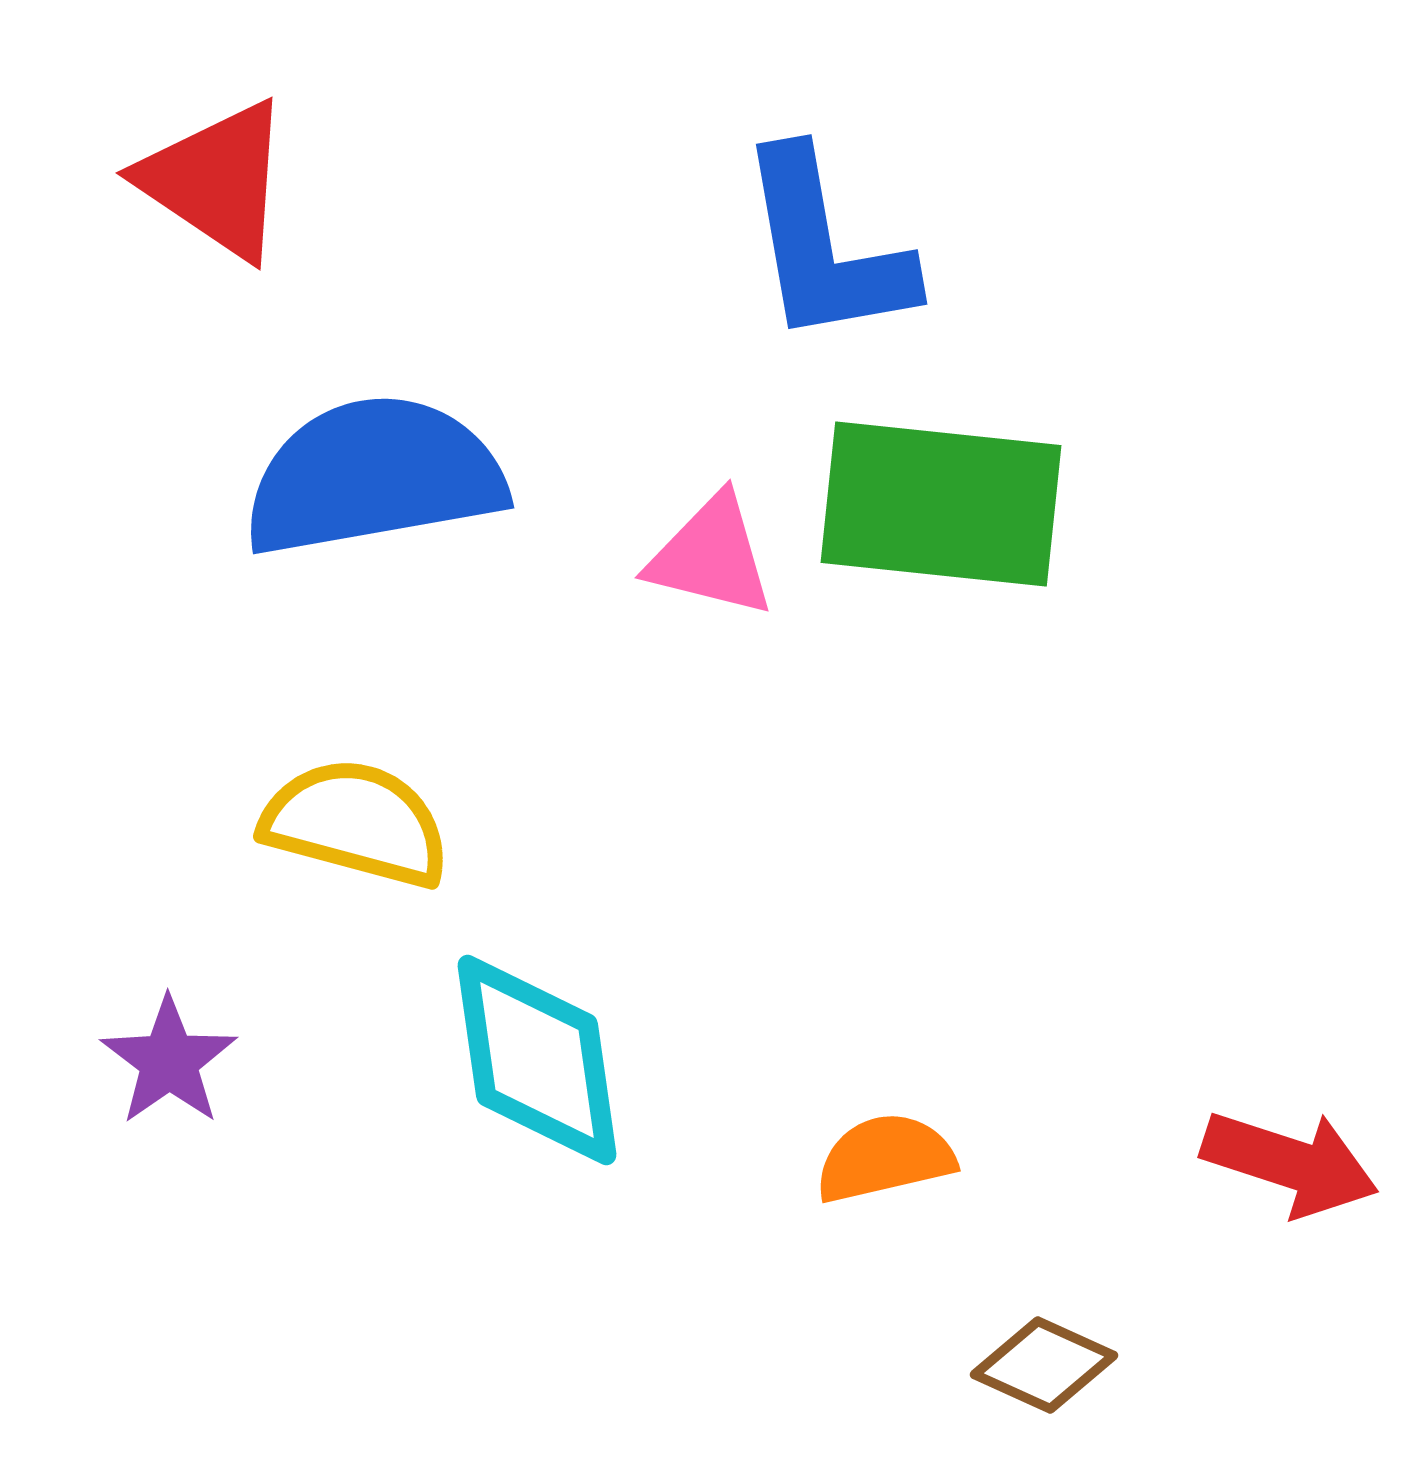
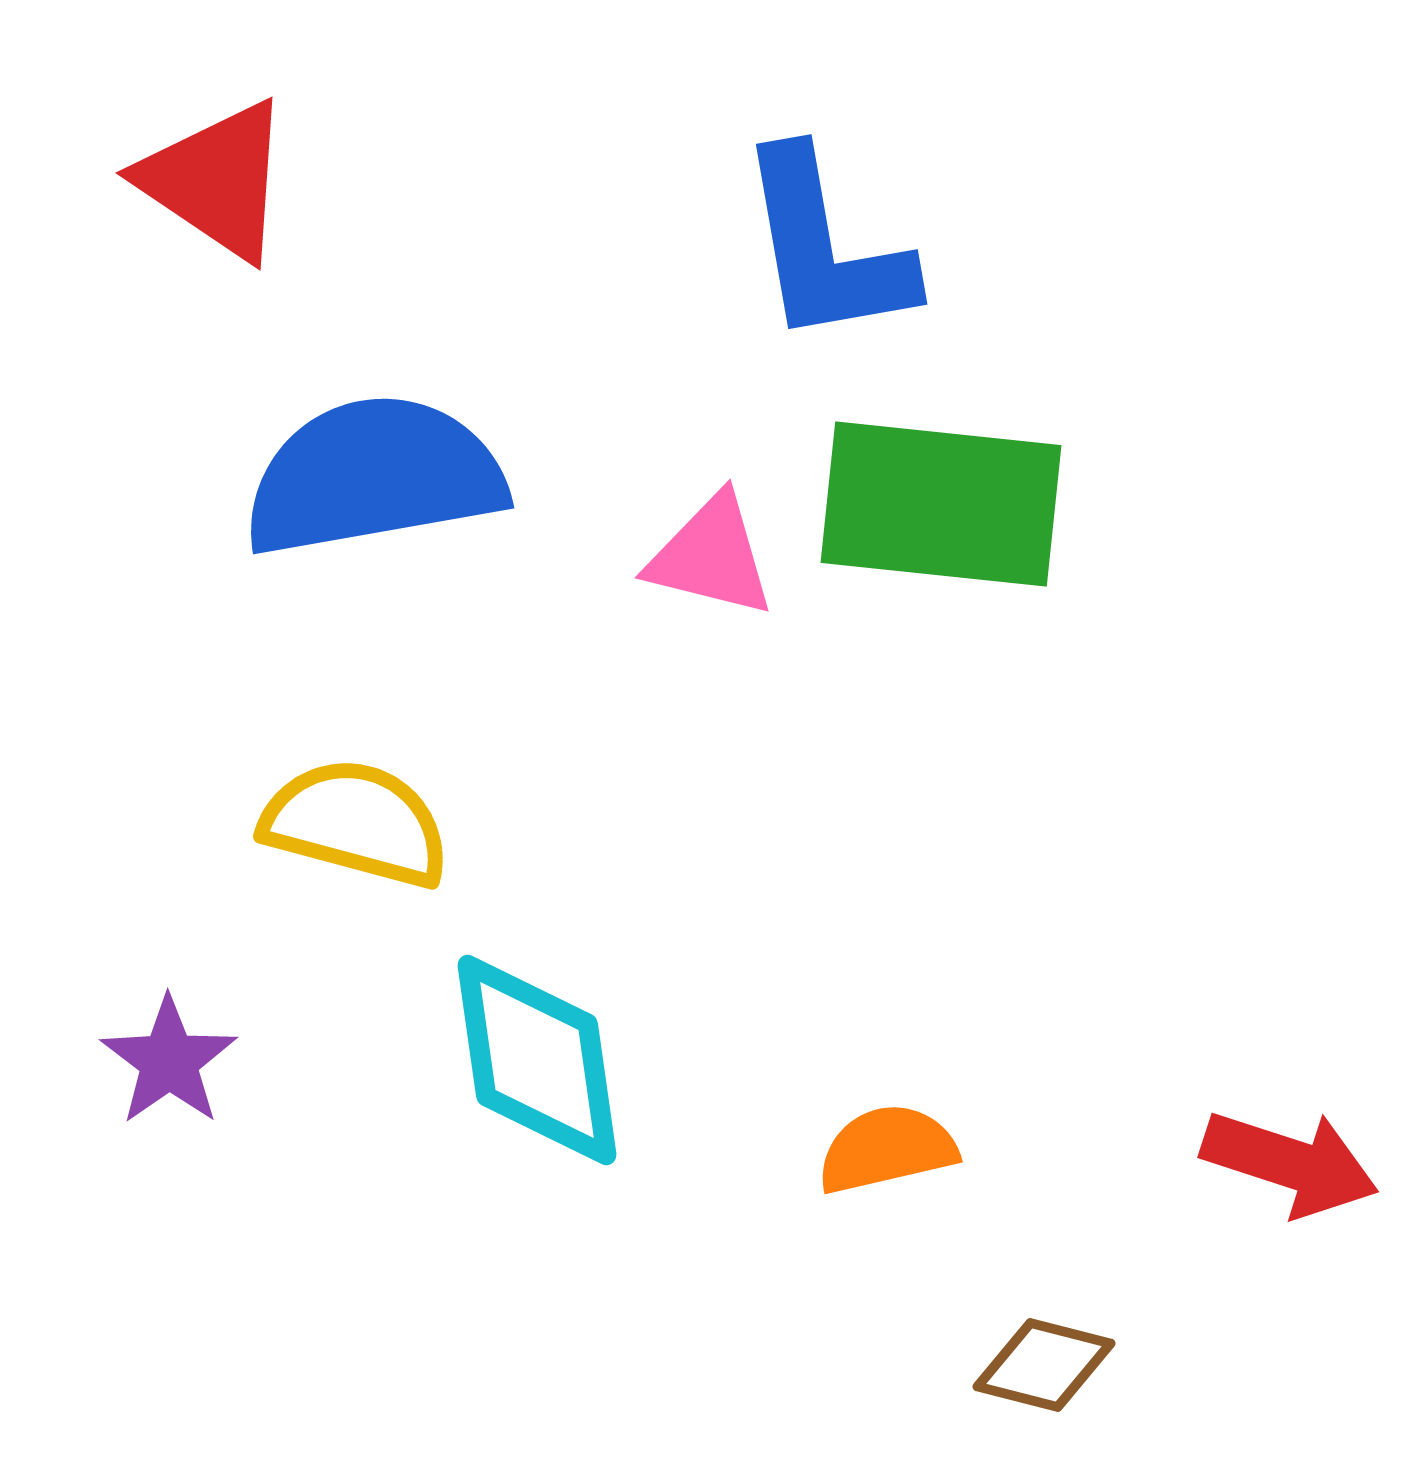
orange semicircle: moved 2 px right, 9 px up
brown diamond: rotated 10 degrees counterclockwise
